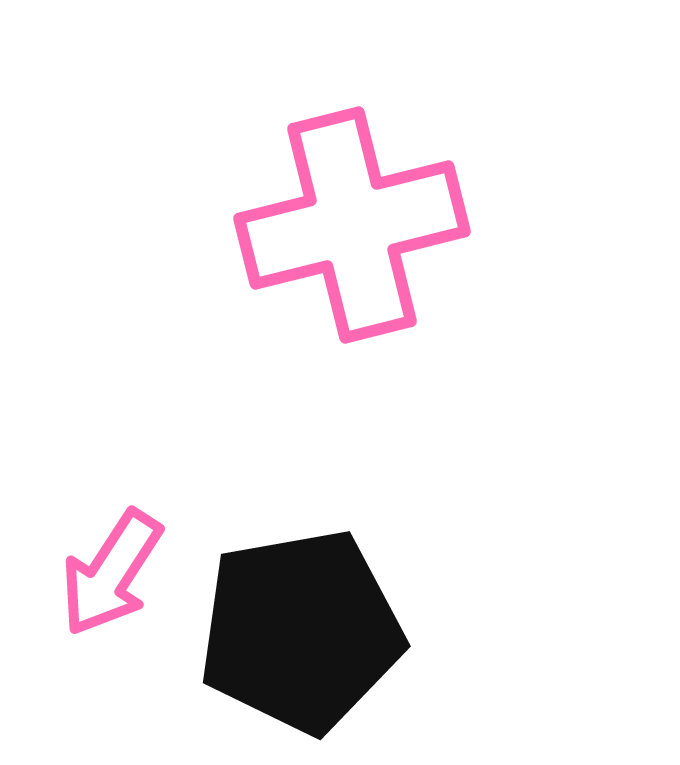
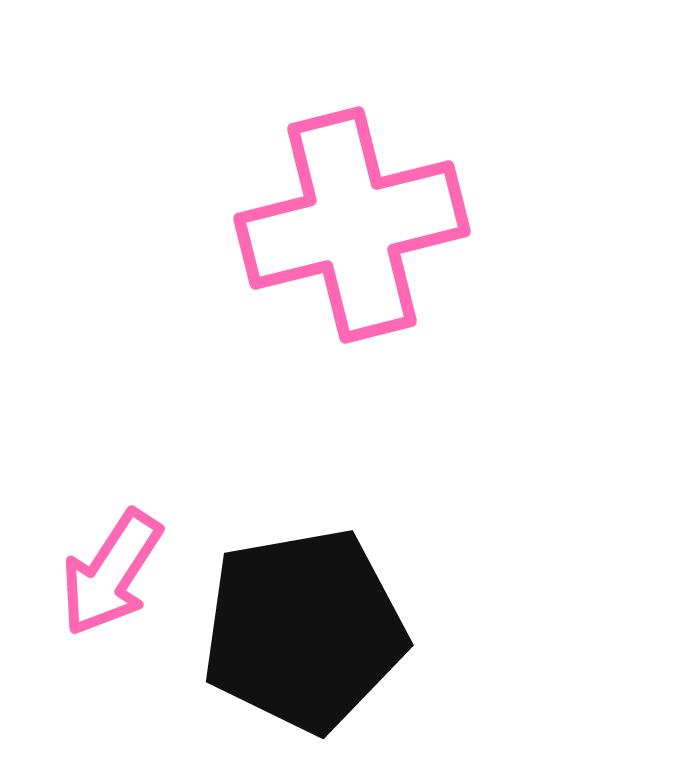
black pentagon: moved 3 px right, 1 px up
